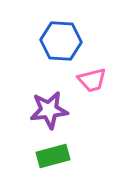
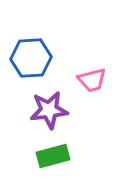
blue hexagon: moved 30 px left, 17 px down; rotated 6 degrees counterclockwise
